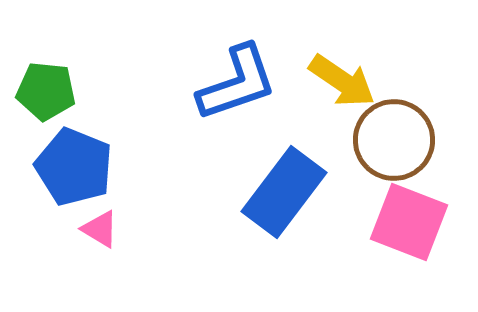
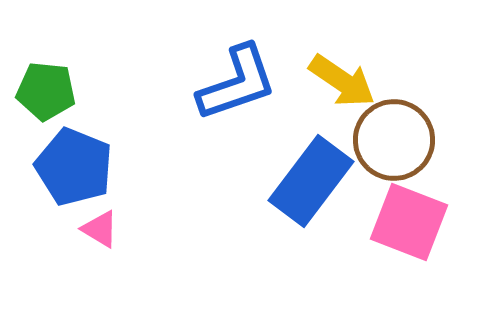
blue rectangle: moved 27 px right, 11 px up
